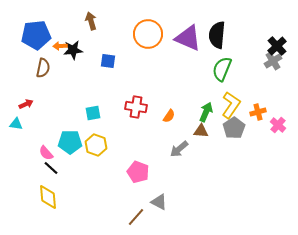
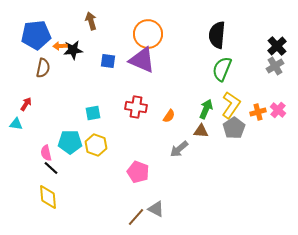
purple triangle: moved 46 px left, 22 px down
gray cross: moved 2 px right, 5 px down
red arrow: rotated 32 degrees counterclockwise
green arrow: moved 3 px up
pink cross: moved 15 px up
pink semicircle: rotated 28 degrees clockwise
gray triangle: moved 3 px left, 7 px down
